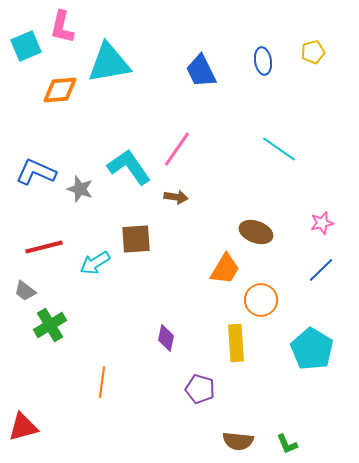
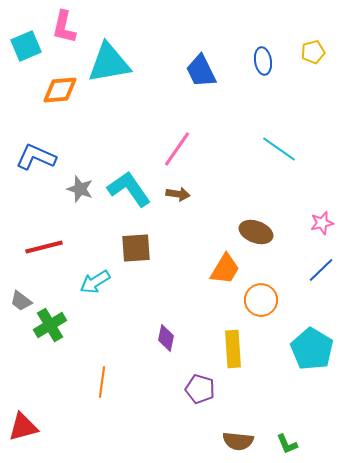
pink L-shape: moved 2 px right
cyan L-shape: moved 22 px down
blue L-shape: moved 15 px up
brown arrow: moved 2 px right, 3 px up
brown square: moved 9 px down
cyan arrow: moved 19 px down
gray trapezoid: moved 4 px left, 10 px down
yellow rectangle: moved 3 px left, 6 px down
